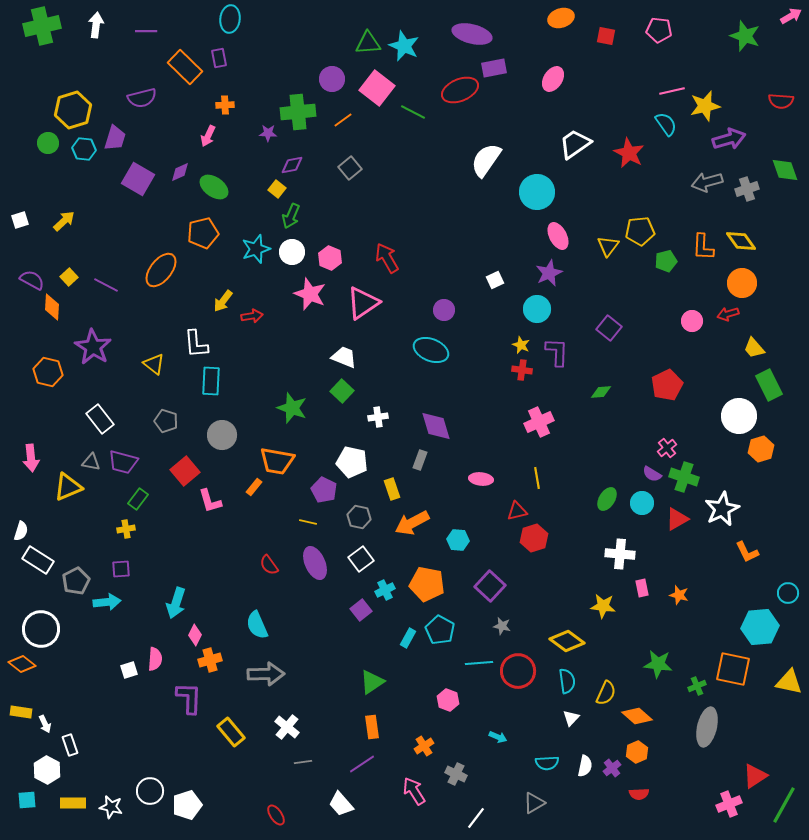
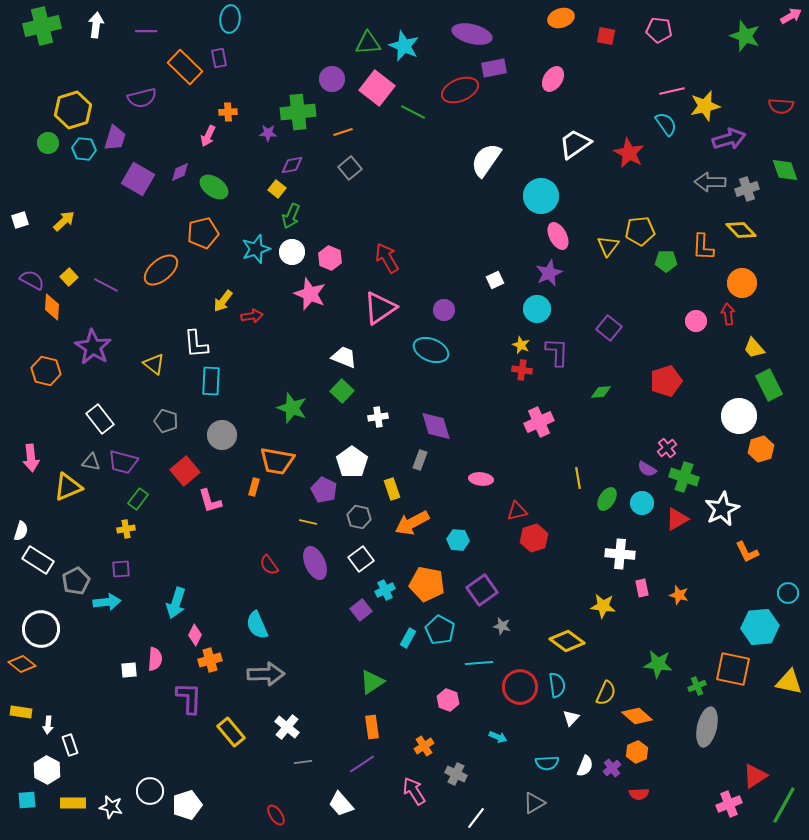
red semicircle at (781, 101): moved 5 px down
orange cross at (225, 105): moved 3 px right, 7 px down
orange line at (343, 120): moved 12 px down; rotated 18 degrees clockwise
gray arrow at (707, 182): moved 3 px right; rotated 16 degrees clockwise
cyan circle at (537, 192): moved 4 px right, 4 px down
yellow diamond at (741, 241): moved 11 px up; rotated 8 degrees counterclockwise
green pentagon at (666, 261): rotated 15 degrees clockwise
orange ellipse at (161, 270): rotated 12 degrees clockwise
pink triangle at (363, 303): moved 17 px right, 5 px down
red arrow at (728, 314): rotated 100 degrees clockwise
pink circle at (692, 321): moved 4 px right
orange hexagon at (48, 372): moved 2 px left, 1 px up
red pentagon at (667, 385): moved 1 px left, 4 px up; rotated 8 degrees clockwise
white pentagon at (352, 462): rotated 24 degrees clockwise
purple semicircle at (652, 474): moved 5 px left, 5 px up
yellow line at (537, 478): moved 41 px right
orange rectangle at (254, 487): rotated 24 degrees counterclockwise
purple square at (490, 586): moved 8 px left, 4 px down; rotated 12 degrees clockwise
white square at (129, 670): rotated 12 degrees clockwise
red circle at (518, 671): moved 2 px right, 16 px down
cyan semicircle at (567, 681): moved 10 px left, 4 px down
white arrow at (45, 724): moved 3 px right, 1 px down; rotated 30 degrees clockwise
white semicircle at (585, 766): rotated 10 degrees clockwise
